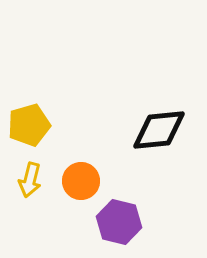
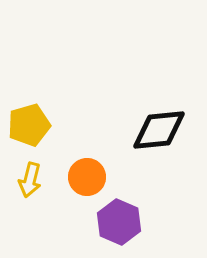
orange circle: moved 6 px right, 4 px up
purple hexagon: rotated 9 degrees clockwise
